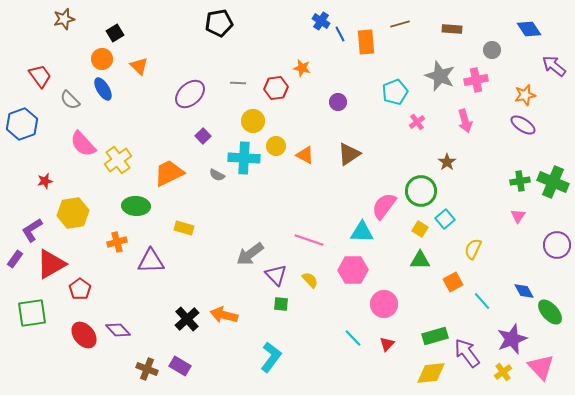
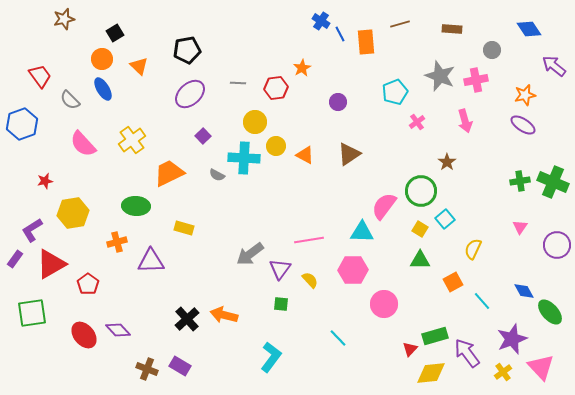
black pentagon at (219, 23): moved 32 px left, 27 px down
orange star at (302, 68): rotated 30 degrees clockwise
yellow circle at (253, 121): moved 2 px right, 1 px down
yellow cross at (118, 160): moved 14 px right, 20 px up
pink triangle at (518, 216): moved 2 px right, 11 px down
pink line at (309, 240): rotated 28 degrees counterclockwise
purple triangle at (276, 275): moved 4 px right, 6 px up; rotated 20 degrees clockwise
red pentagon at (80, 289): moved 8 px right, 5 px up
cyan line at (353, 338): moved 15 px left
red triangle at (387, 344): moved 23 px right, 5 px down
